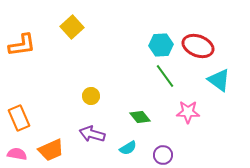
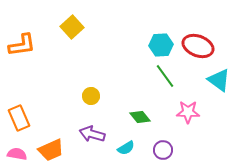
cyan semicircle: moved 2 px left
purple circle: moved 5 px up
